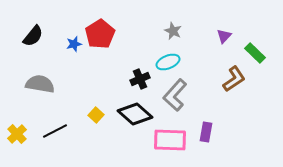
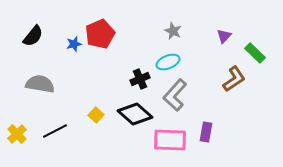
red pentagon: rotated 8 degrees clockwise
